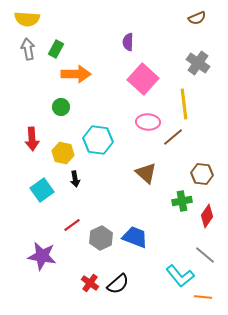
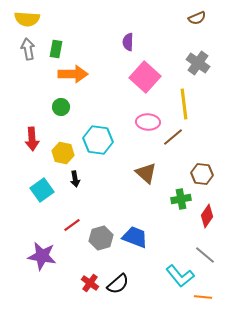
green rectangle: rotated 18 degrees counterclockwise
orange arrow: moved 3 px left
pink square: moved 2 px right, 2 px up
green cross: moved 1 px left, 2 px up
gray hexagon: rotated 10 degrees clockwise
